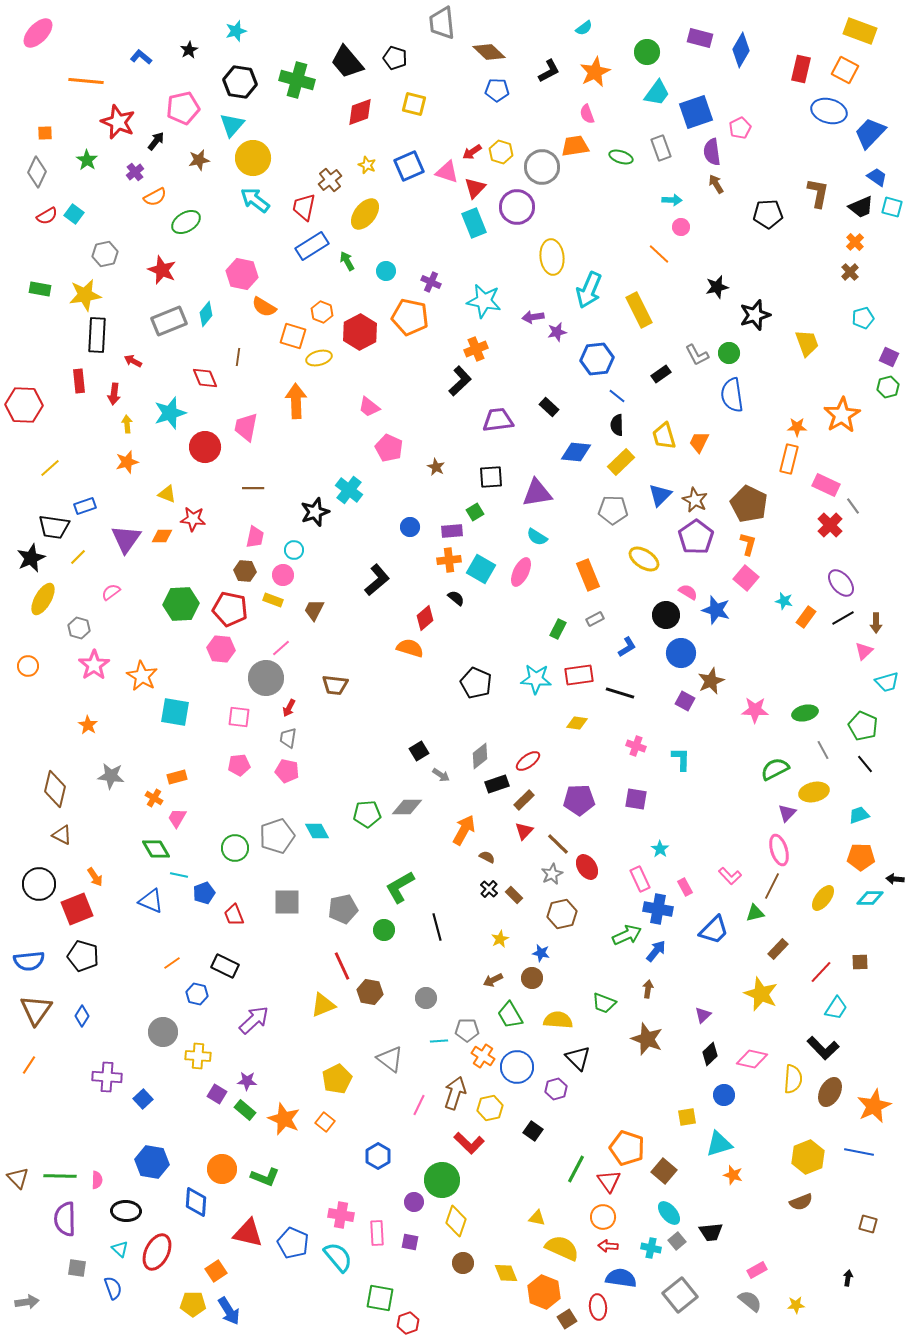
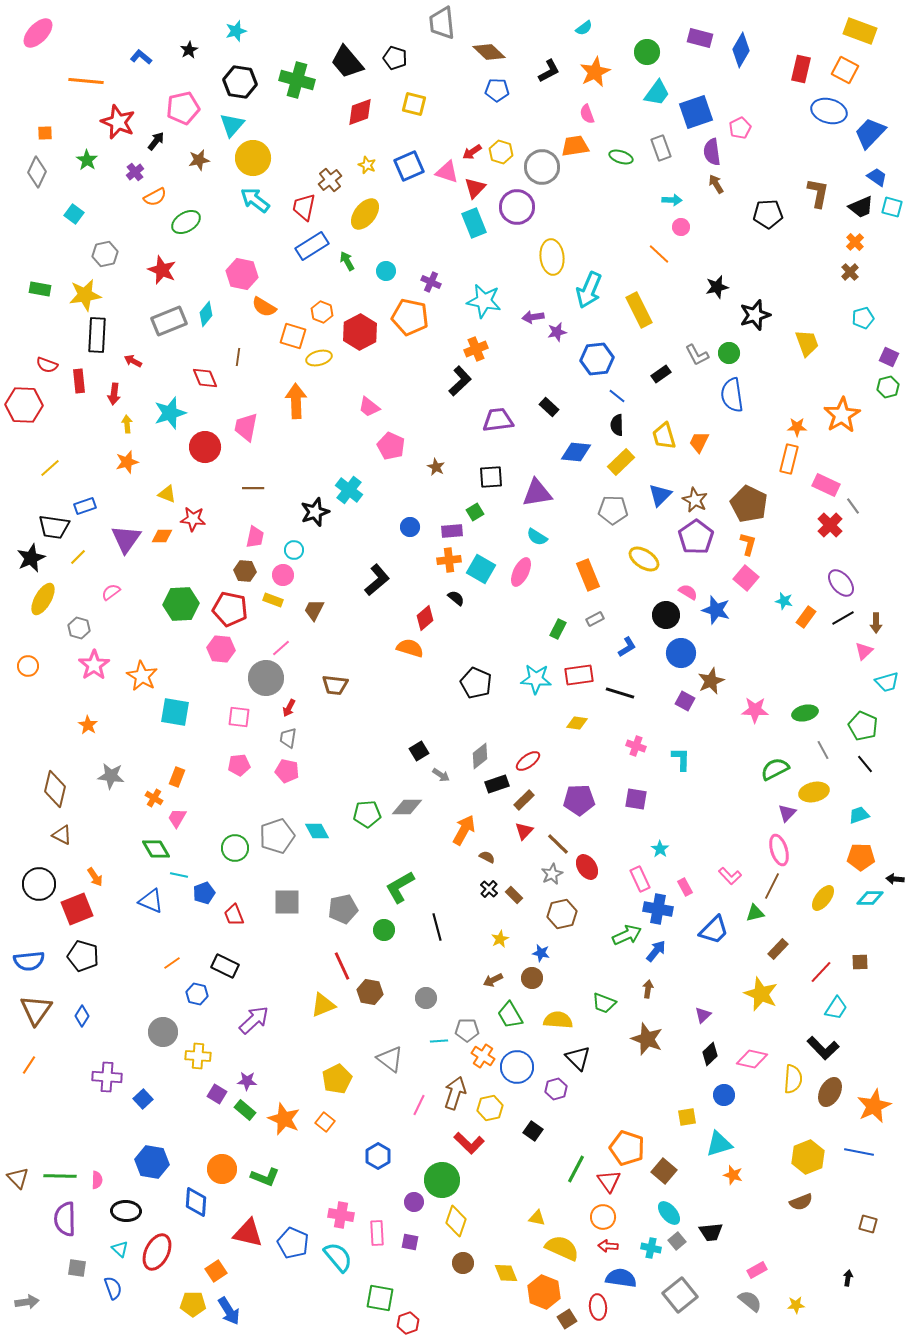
red semicircle at (47, 216): moved 149 px down; rotated 50 degrees clockwise
pink pentagon at (389, 448): moved 2 px right, 2 px up
orange rectangle at (177, 777): rotated 54 degrees counterclockwise
